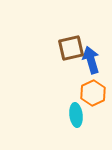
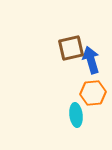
orange hexagon: rotated 20 degrees clockwise
